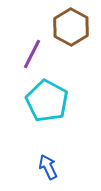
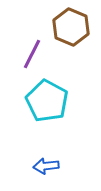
brown hexagon: rotated 6 degrees counterclockwise
blue arrow: moved 2 px left, 1 px up; rotated 70 degrees counterclockwise
